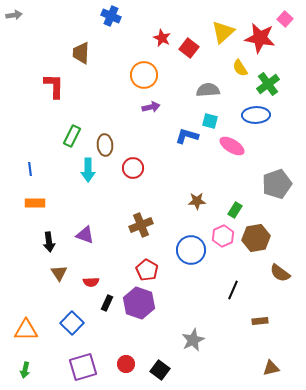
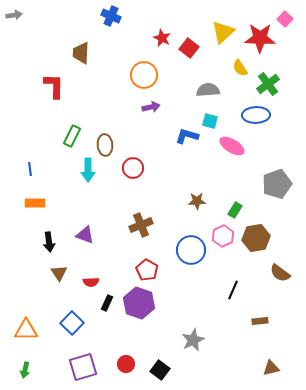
red star at (260, 38): rotated 8 degrees counterclockwise
